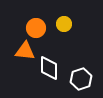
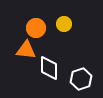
orange triangle: moved 1 px right, 1 px up
